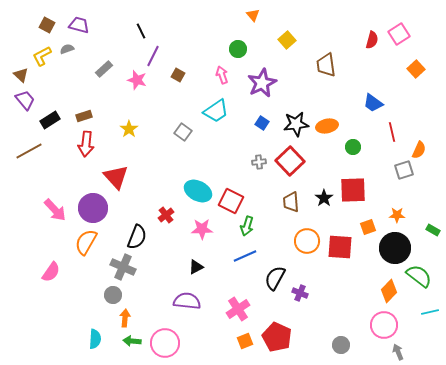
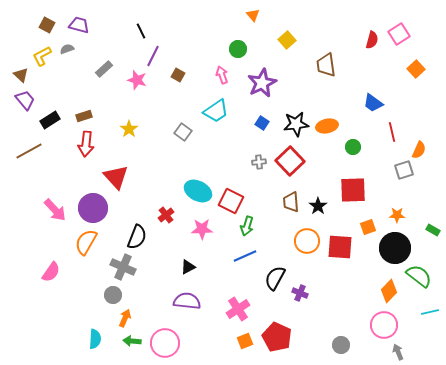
black star at (324, 198): moved 6 px left, 8 px down
black triangle at (196, 267): moved 8 px left
orange arrow at (125, 318): rotated 18 degrees clockwise
